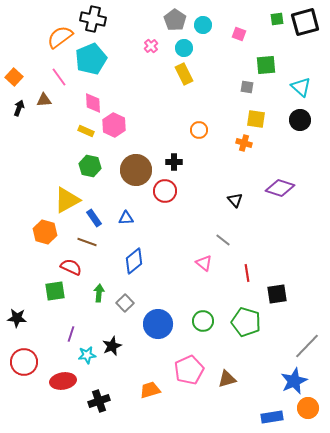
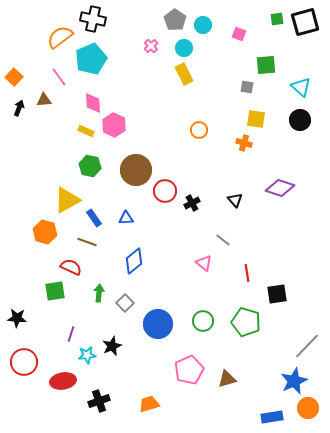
black cross at (174, 162): moved 18 px right, 41 px down; rotated 28 degrees counterclockwise
orange trapezoid at (150, 390): moved 1 px left, 14 px down
